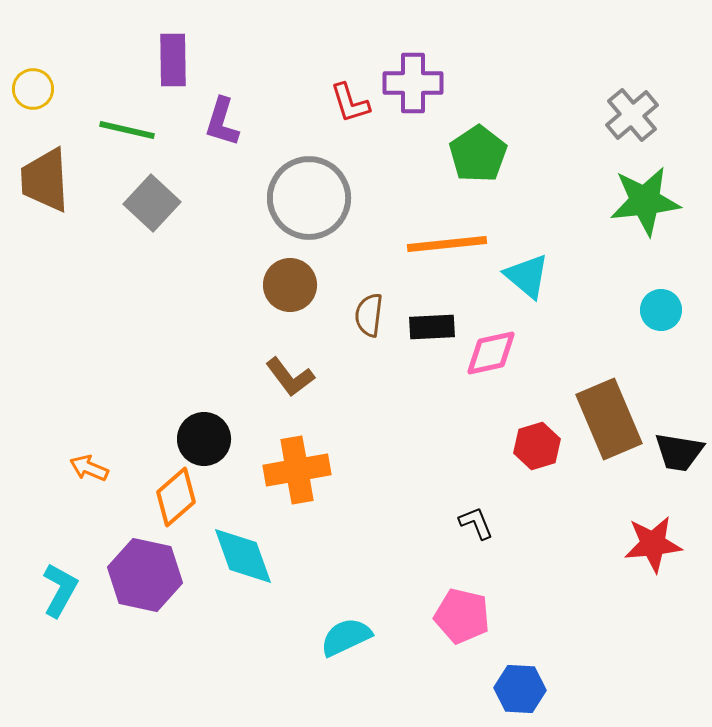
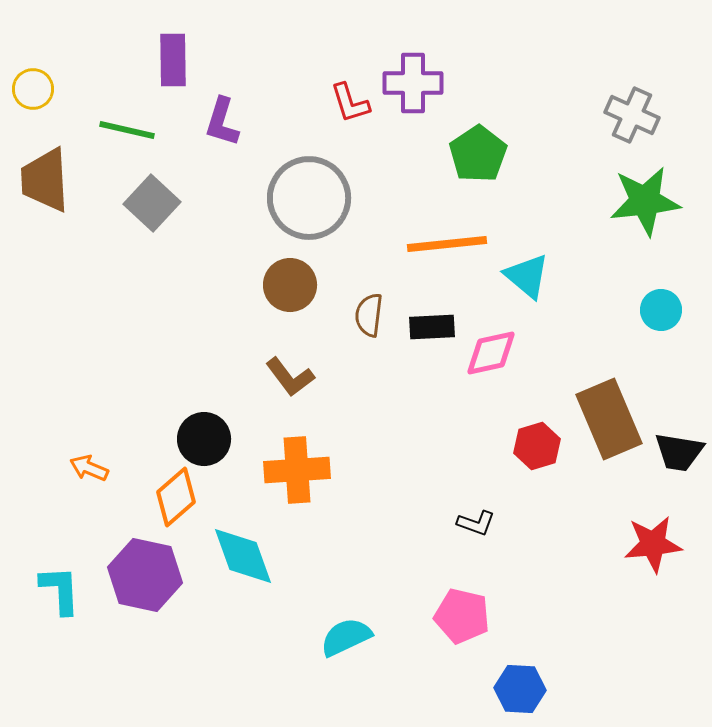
gray cross: rotated 26 degrees counterclockwise
orange cross: rotated 6 degrees clockwise
black L-shape: rotated 132 degrees clockwise
cyan L-shape: rotated 32 degrees counterclockwise
